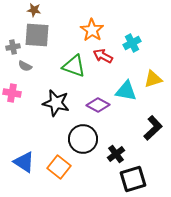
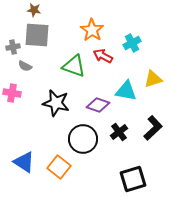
purple diamond: rotated 10 degrees counterclockwise
black cross: moved 3 px right, 22 px up
